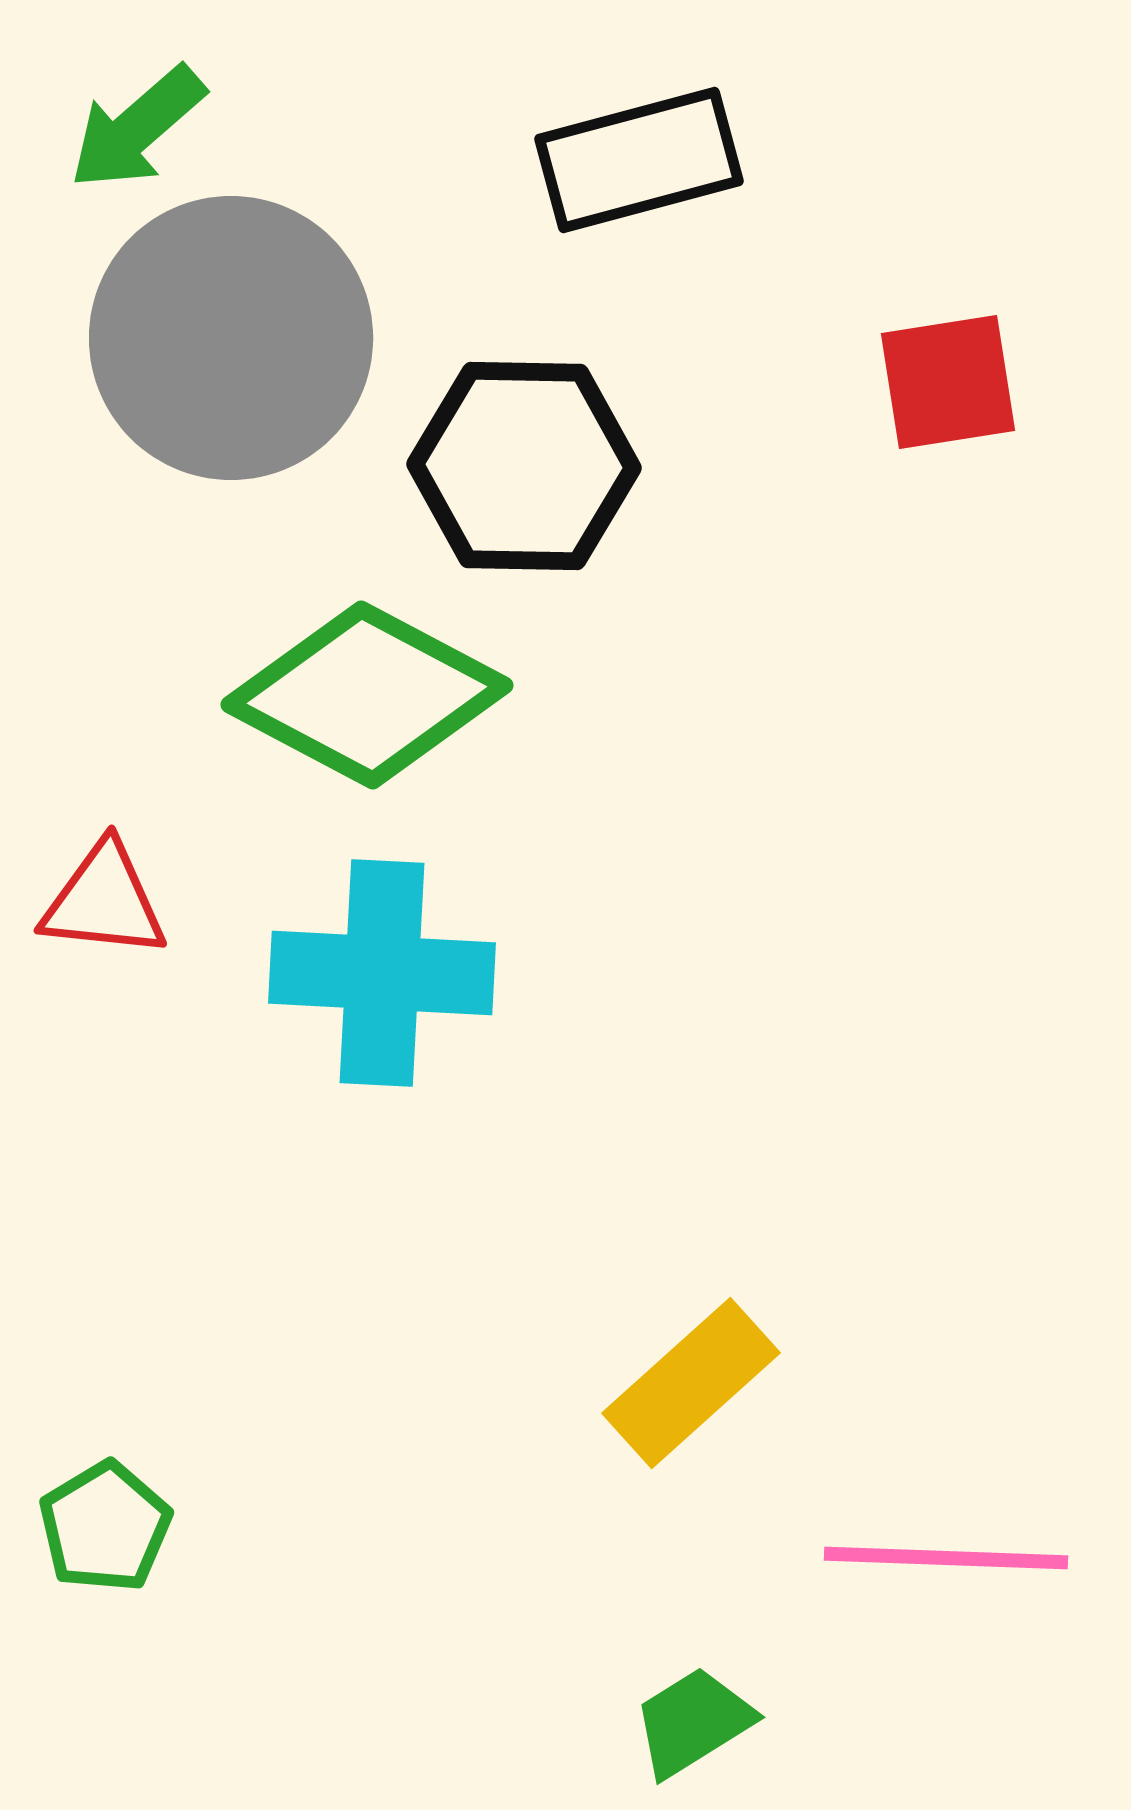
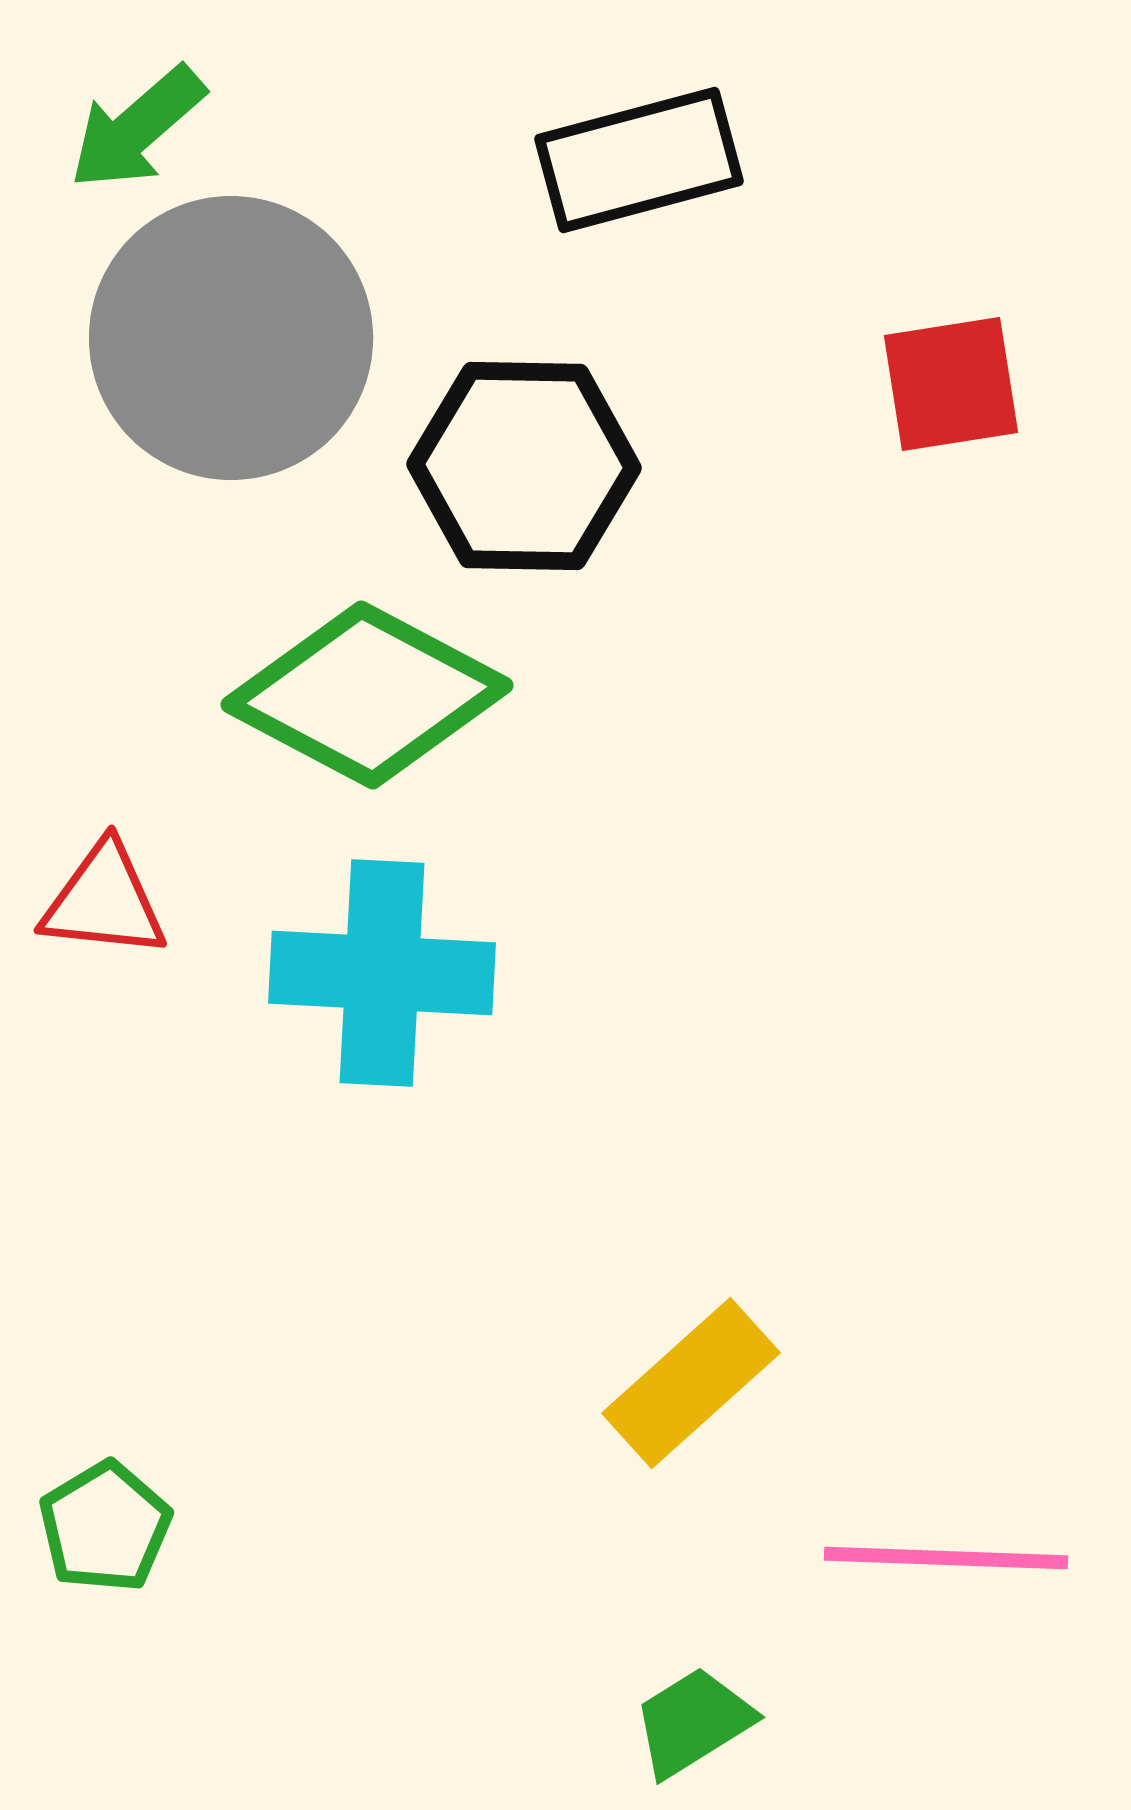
red square: moved 3 px right, 2 px down
